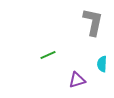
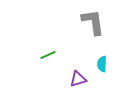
gray L-shape: rotated 20 degrees counterclockwise
purple triangle: moved 1 px right, 1 px up
